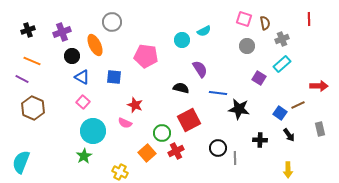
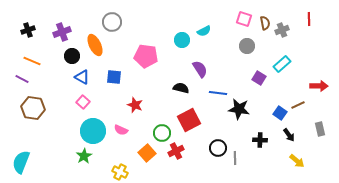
gray cross at (282, 39): moved 9 px up
brown hexagon at (33, 108): rotated 15 degrees counterclockwise
pink semicircle at (125, 123): moved 4 px left, 7 px down
yellow arrow at (288, 170): moved 9 px right, 9 px up; rotated 49 degrees counterclockwise
